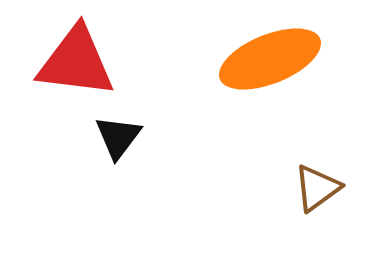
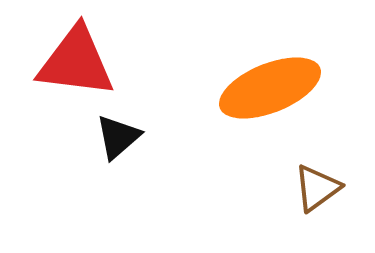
orange ellipse: moved 29 px down
black triangle: rotated 12 degrees clockwise
